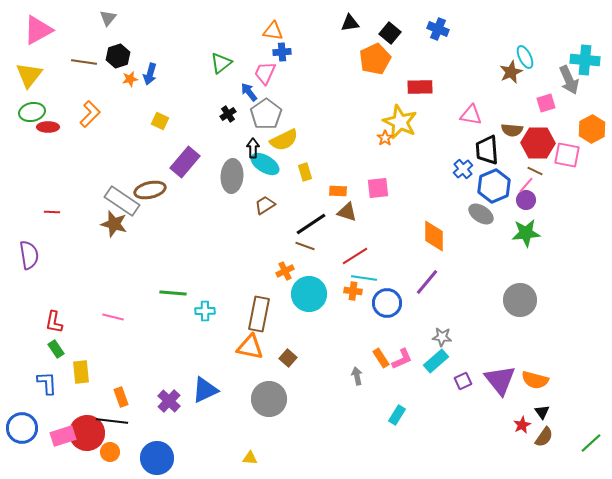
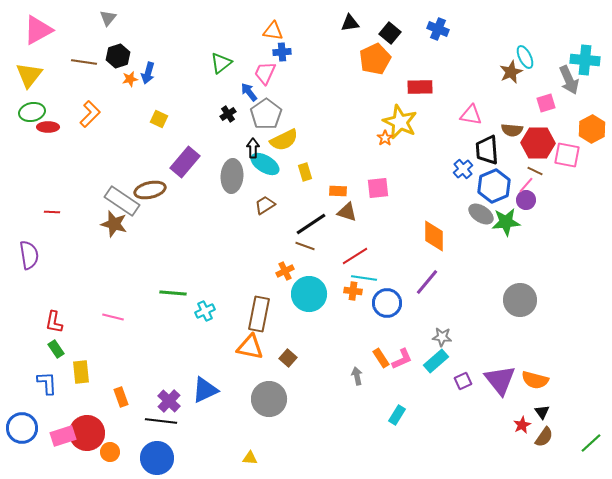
blue arrow at (150, 74): moved 2 px left, 1 px up
yellow square at (160, 121): moved 1 px left, 2 px up
green star at (526, 233): moved 20 px left, 11 px up
cyan cross at (205, 311): rotated 24 degrees counterclockwise
black line at (112, 421): moved 49 px right
